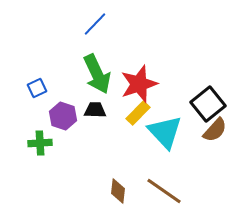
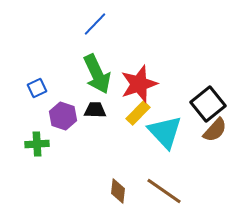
green cross: moved 3 px left, 1 px down
